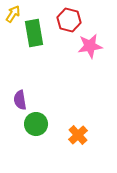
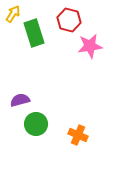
green rectangle: rotated 8 degrees counterclockwise
purple semicircle: rotated 84 degrees clockwise
orange cross: rotated 24 degrees counterclockwise
